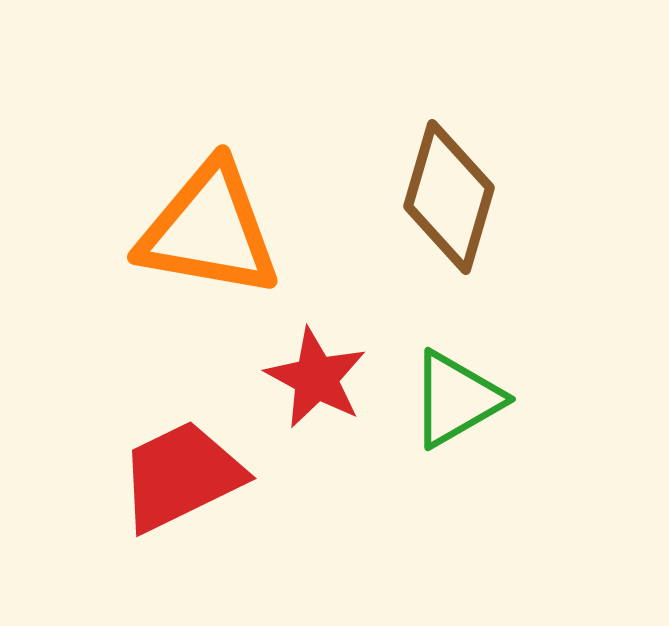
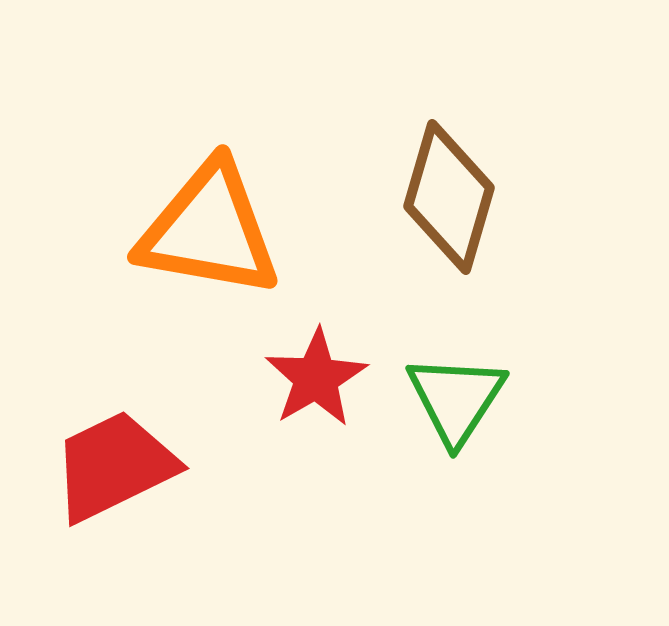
red star: rotated 14 degrees clockwise
green triangle: rotated 27 degrees counterclockwise
red trapezoid: moved 67 px left, 10 px up
